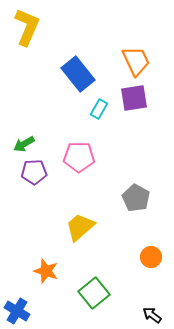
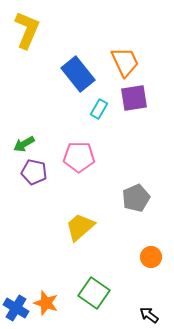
yellow L-shape: moved 3 px down
orange trapezoid: moved 11 px left, 1 px down
purple pentagon: rotated 15 degrees clockwise
gray pentagon: rotated 20 degrees clockwise
orange star: moved 32 px down
green square: rotated 16 degrees counterclockwise
blue cross: moved 1 px left, 3 px up
black arrow: moved 3 px left
